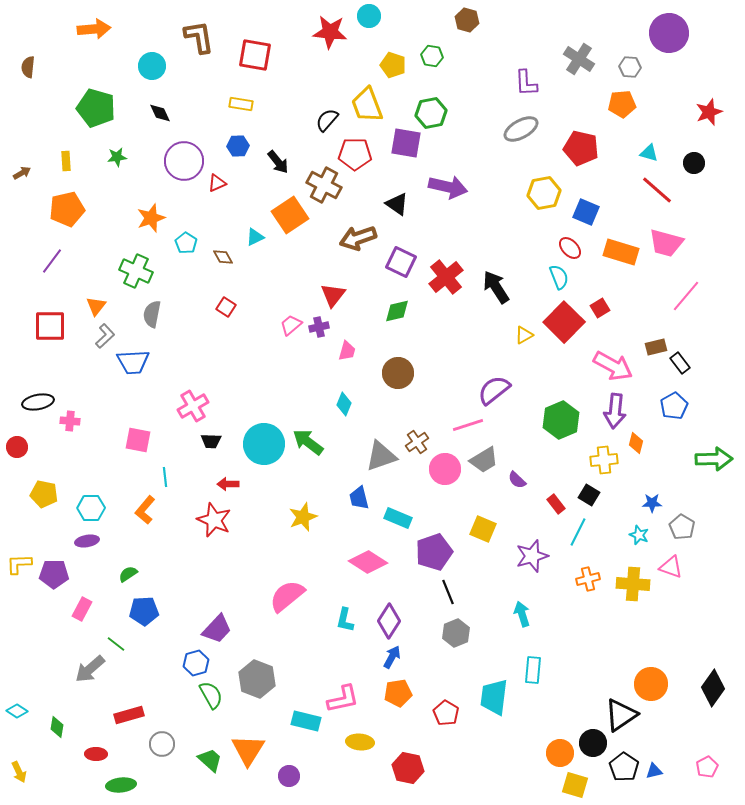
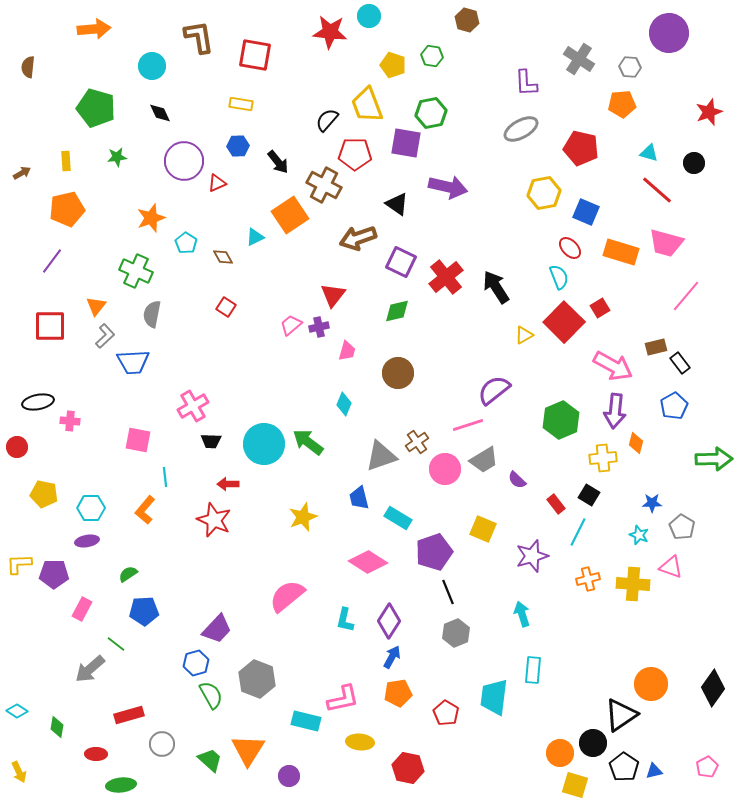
yellow cross at (604, 460): moved 1 px left, 2 px up
cyan rectangle at (398, 518): rotated 8 degrees clockwise
